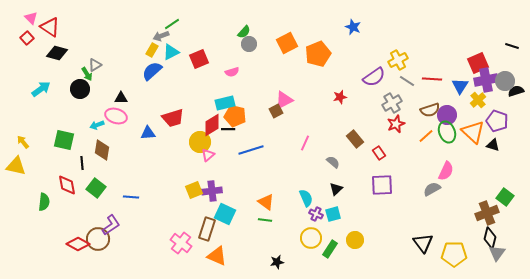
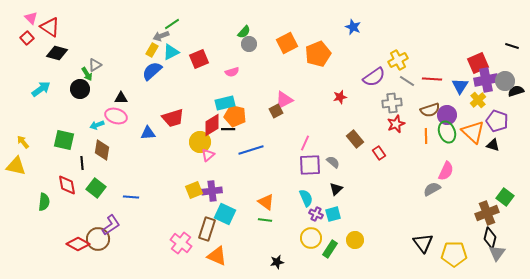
gray cross at (392, 103): rotated 24 degrees clockwise
orange line at (426, 136): rotated 49 degrees counterclockwise
purple square at (382, 185): moved 72 px left, 20 px up
